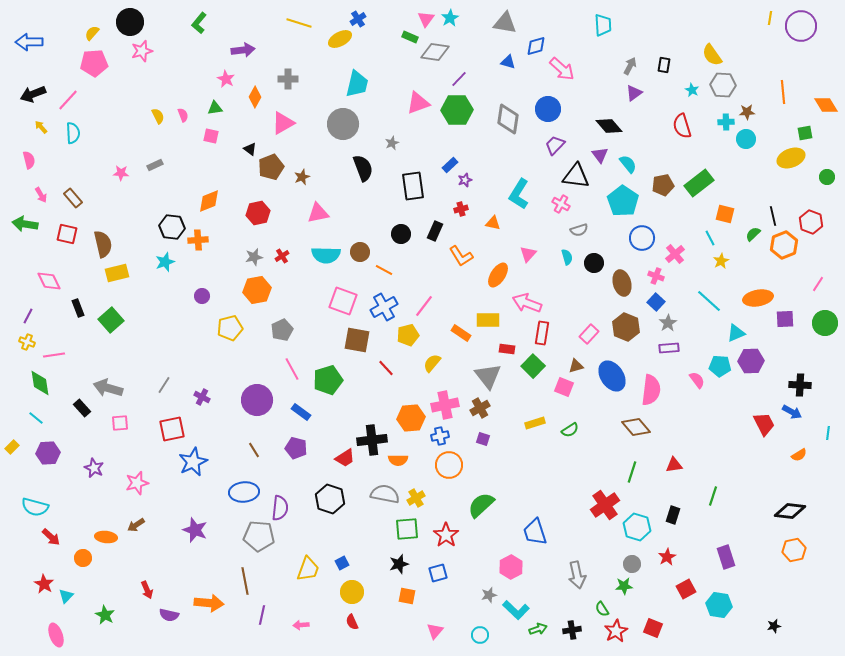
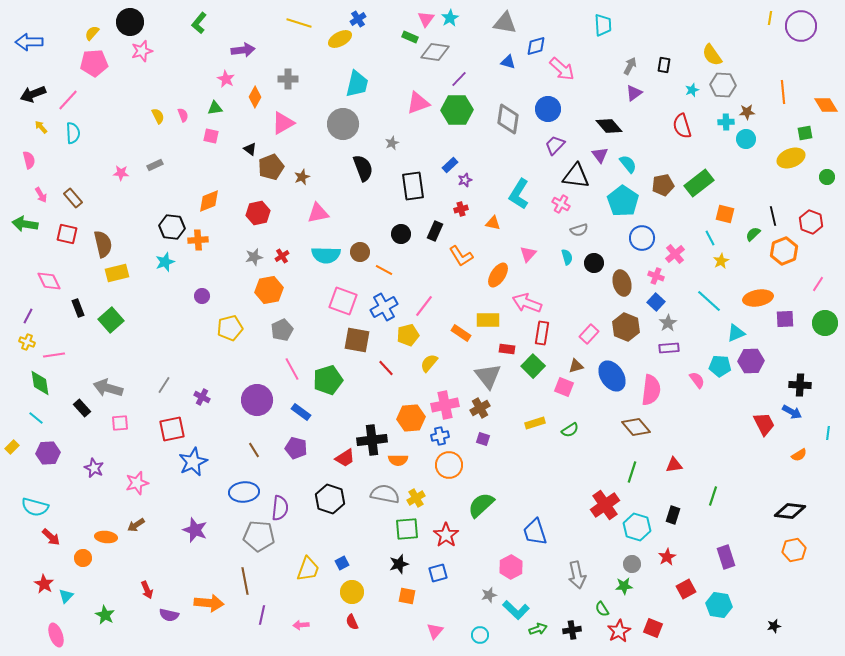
cyan star at (692, 90): rotated 24 degrees clockwise
orange hexagon at (784, 245): moved 6 px down
orange hexagon at (257, 290): moved 12 px right
yellow semicircle at (432, 363): moved 3 px left
red star at (616, 631): moved 3 px right
